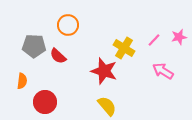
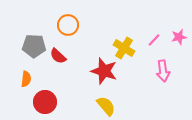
pink arrow: rotated 130 degrees counterclockwise
orange semicircle: moved 4 px right, 2 px up
yellow semicircle: moved 1 px left
